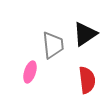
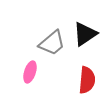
gray trapezoid: moved 1 px left, 2 px up; rotated 56 degrees clockwise
red semicircle: rotated 12 degrees clockwise
